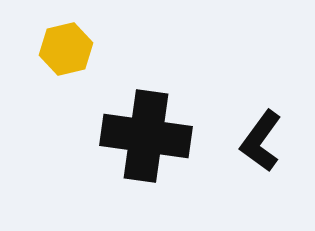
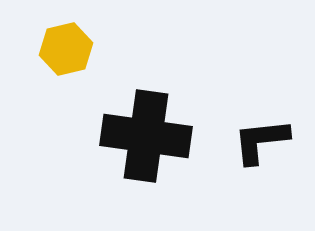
black L-shape: rotated 48 degrees clockwise
